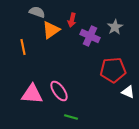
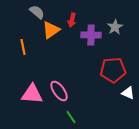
gray semicircle: rotated 21 degrees clockwise
purple cross: moved 1 px right, 1 px up; rotated 24 degrees counterclockwise
white triangle: moved 1 px down
green line: rotated 40 degrees clockwise
